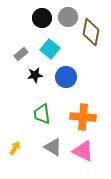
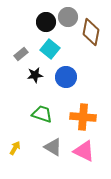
black circle: moved 4 px right, 4 px down
green trapezoid: rotated 115 degrees clockwise
pink triangle: moved 1 px right
